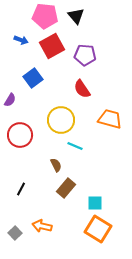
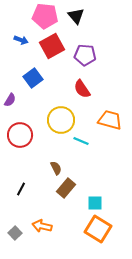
orange trapezoid: moved 1 px down
cyan line: moved 6 px right, 5 px up
brown semicircle: moved 3 px down
